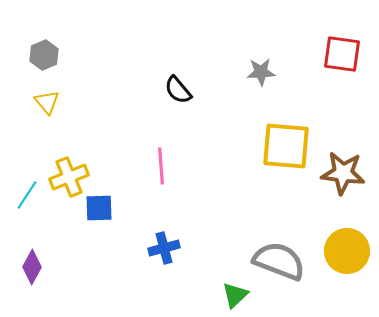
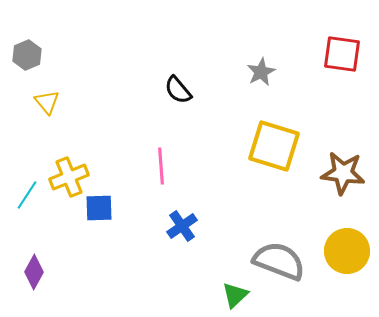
gray hexagon: moved 17 px left
gray star: rotated 24 degrees counterclockwise
yellow square: moved 12 px left; rotated 12 degrees clockwise
blue cross: moved 18 px right, 22 px up; rotated 20 degrees counterclockwise
purple diamond: moved 2 px right, 5 px down
